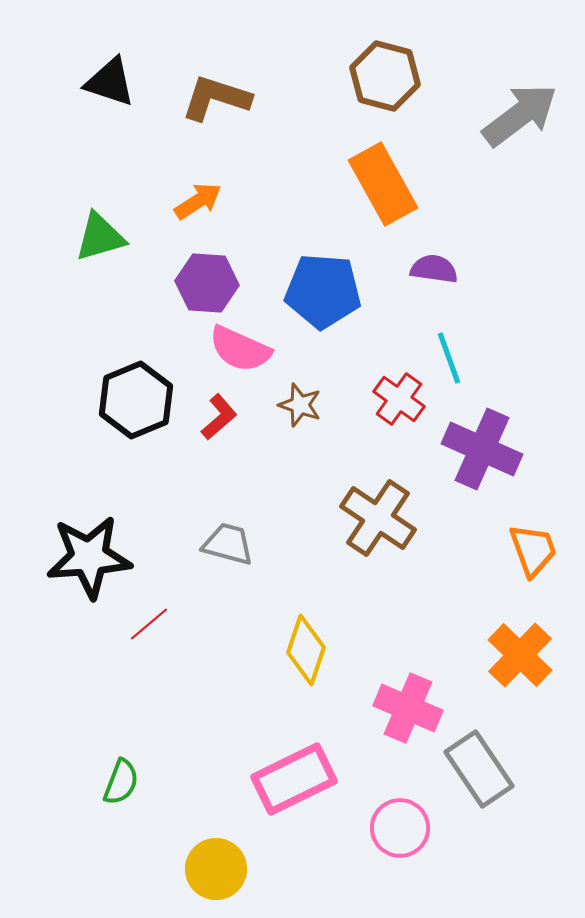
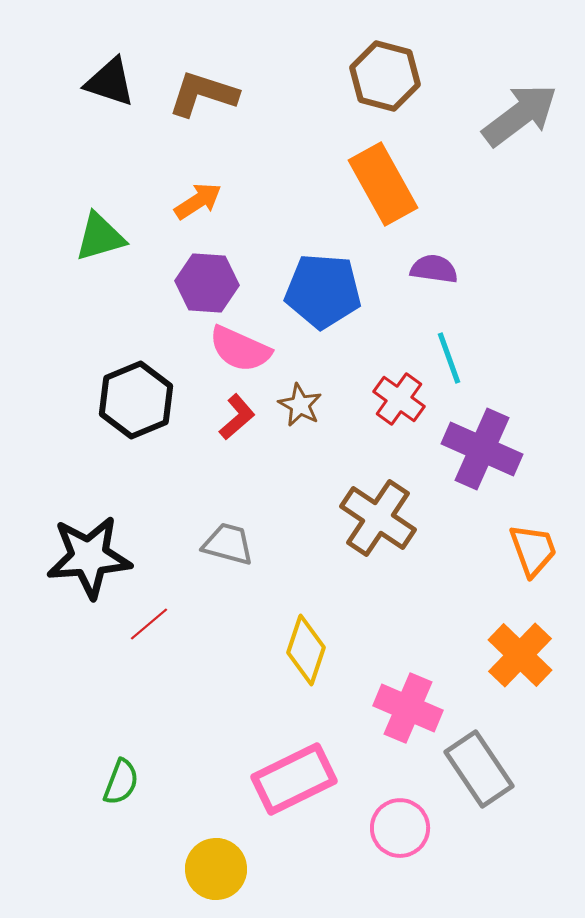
brown L-shape: moved 13 px left, 4 px up
brown star: rotated 9 degrees clockwise
red L-shape: moved 18 px right
